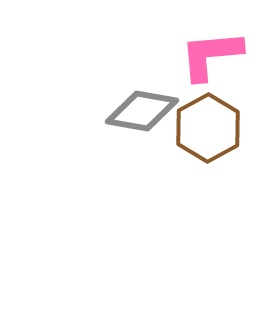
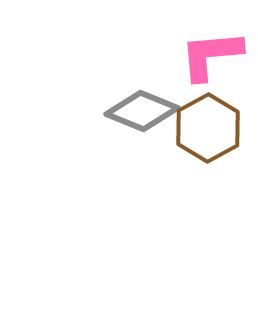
gray diamond: rotated 12 degrees clockwise
